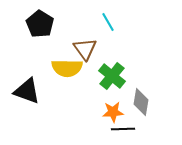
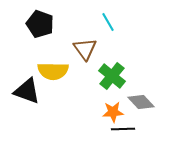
black pentagon: rotated 12 degrees counterclockwise
yellow semicircle: moved 14 px left, 3 px down
gray diamond: rotated 52 degrees counterclockwise
